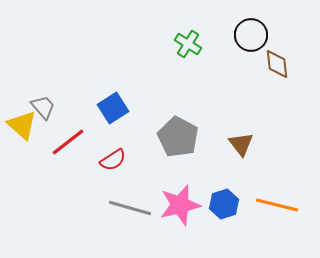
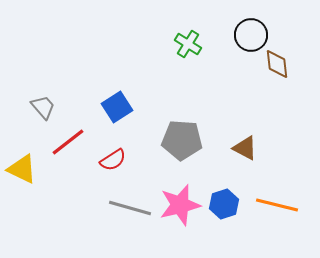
blue square: moved 4 px right, 1 px up
yellow triangle: moved 44 px down; rotated 16 degrees counterclockwise
gray pentagon: moved 4 px right, 3 px down; rotated 24 degrees counterclockwise
brown triangle: moved 4 px right, 4 px down; rotated 24 degrees counterclockwise
